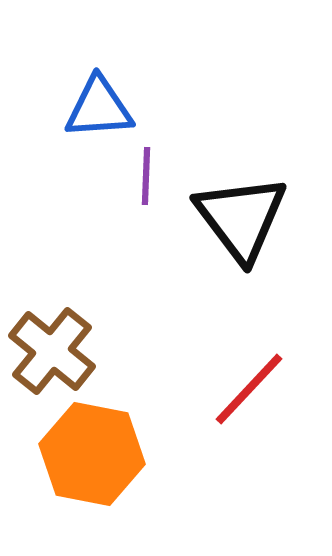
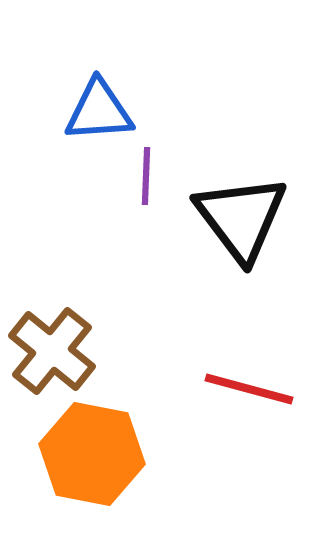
blue triangle: moved 3 px down
red line: rotated 62 degrees clockwise
